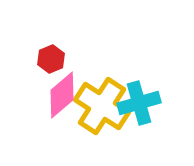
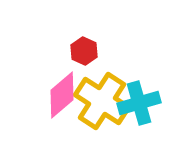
red hexagon: moved 33 px right, 8 px up; rotated 12 degrees counterclockwise
yellow cross: moved 5 px up
